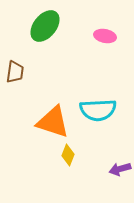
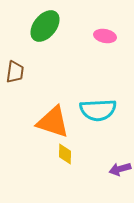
yellow diamond: moved 3 px left, 1 px up; rotated 20 degrees counterclockwise
